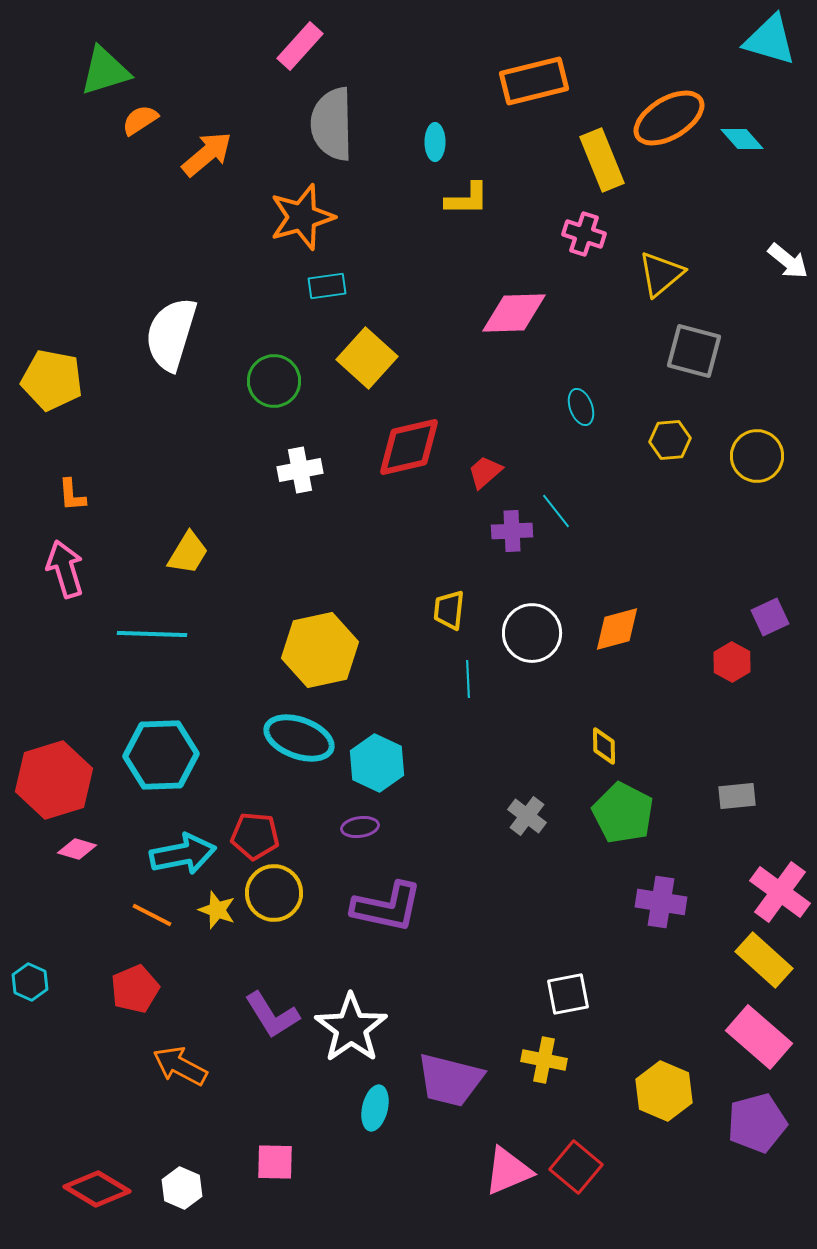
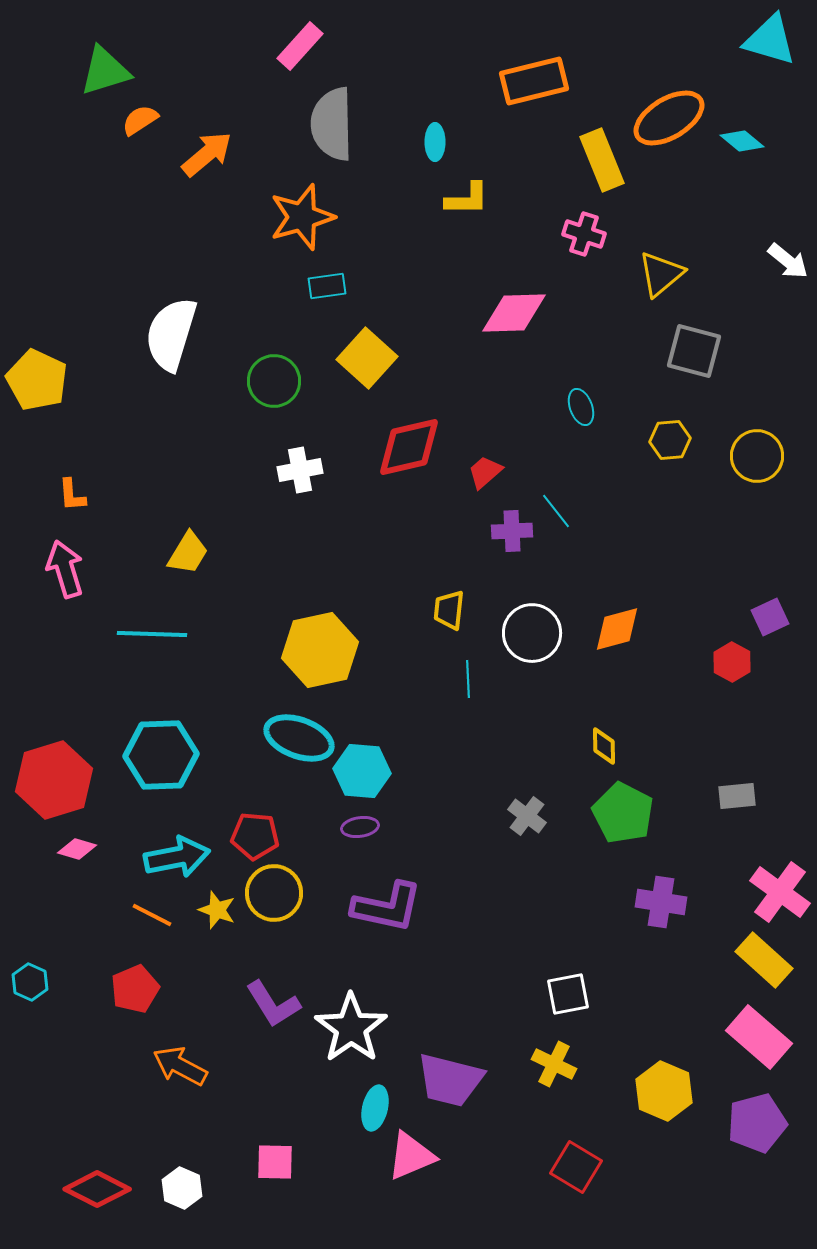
cyan diamond at (742, 139): moved 2 px down; rotated 9 degrees counterclockwise
yellow pentagon at (52, 380): moved 15 px left; rotated 14 degrees clockwise
cyan hexagon at (377, 763): moved 15 px left, 8 px down; rotated 20 degrees counterclockwise
cyan arrow at (183, 854): moved 6 px left, 3 px down
purple L-shape at (272, 1015): moved 1 px right, 11 px up
yellow cross at (544, 1060): moved 10 px right, 4 px down; rotated 15 degrees clockwise
red square at (576, 1167): rotated 9 degrees counterclockwise
pink triangle at (508, 1171): moved 97 px left, 15 px up
red diamond at (97, 1189): rotated 4 degrees counterclockwise
